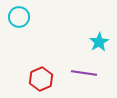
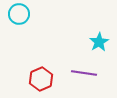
cyan circle: moved 3 px up
